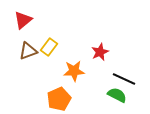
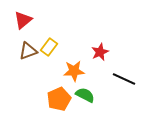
green semicircle: moved 32 px left
